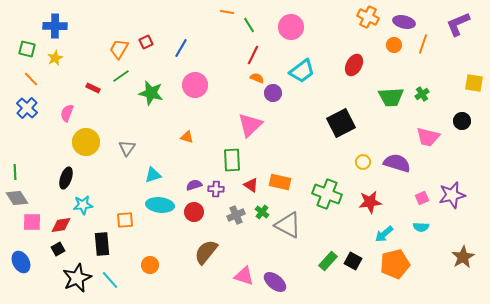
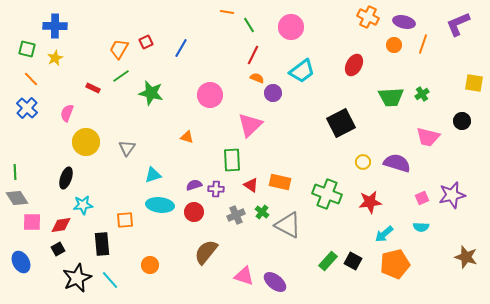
pink circle at (195, 85): moved 15 px right, 10 px down
brown star at (463, 257): moved 3 px right; rotated 25 degrees counterclockwise
